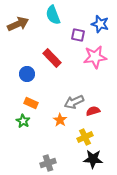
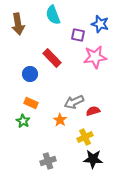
brown arrow: rotated 105 degrees clockwise
blue circle: moved 3 px right
gray cross: moved 2 px up
